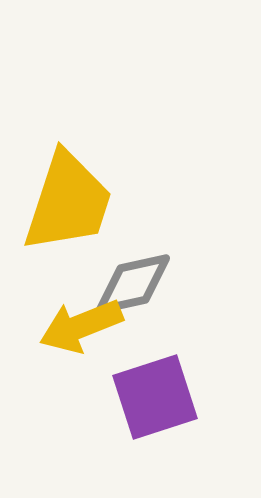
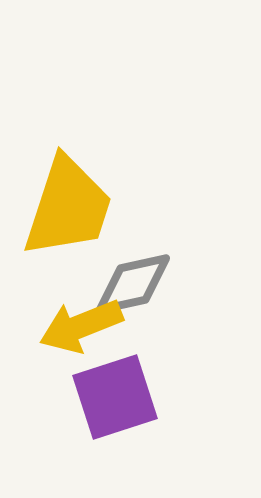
yellow trapezoid: moved 5 px down
purple square: moved 40 px left
